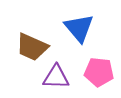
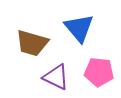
brown trapezoid: moved 4 px up; rotated 8 degrees counterclockwise
purple triangle: rotated 24 degrees clockwise
